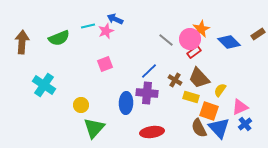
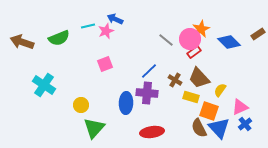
brown arrow: rotated 75 degrees counterclockwise
